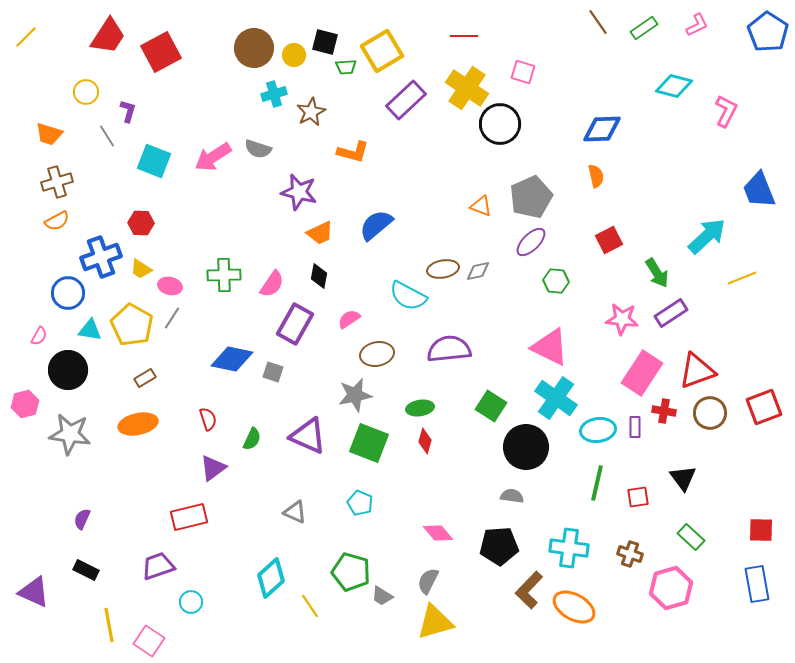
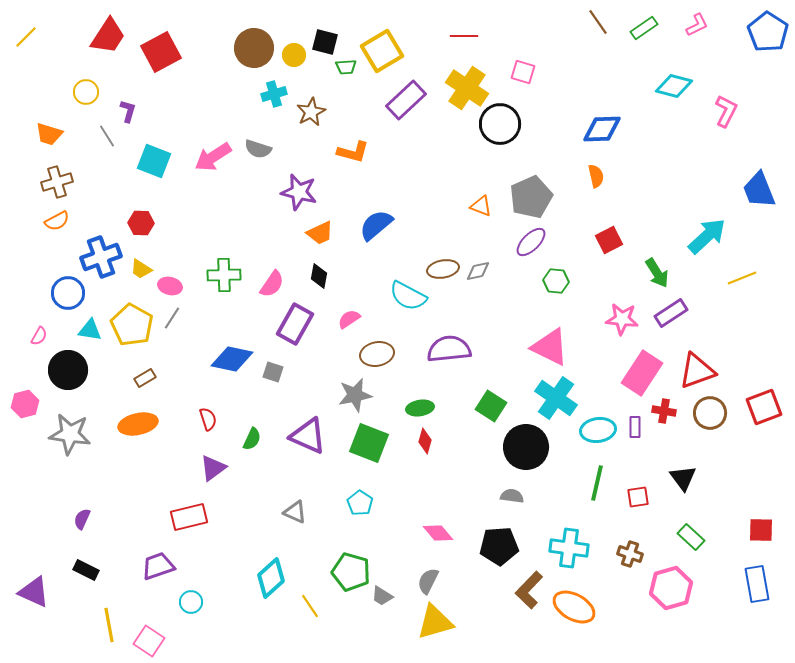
cyan pentagon at (360, 503): rotated 10 degrees clockwise
